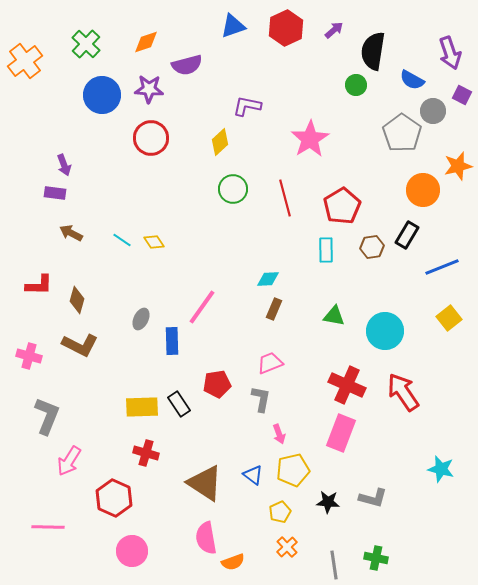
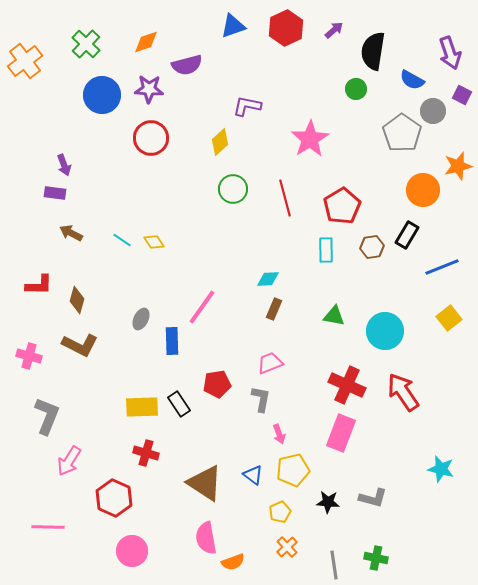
green circle at (356, 85): moved 4 px down
